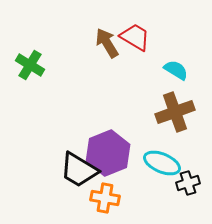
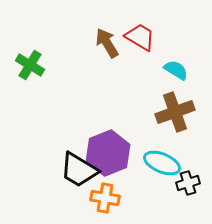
red trapezoid: moved 5 px right
